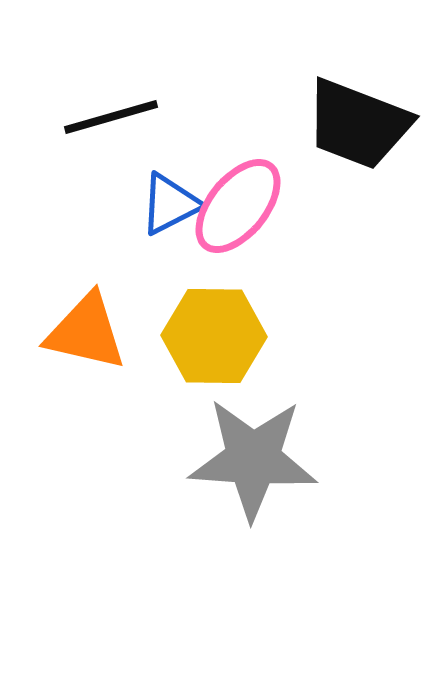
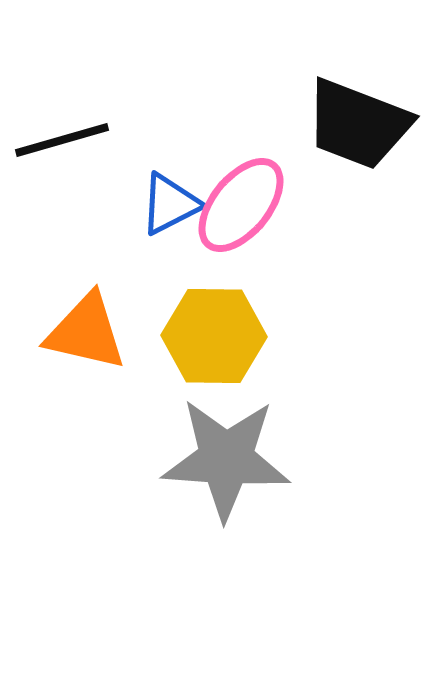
black line: moved 49 px left, 23 px down
pink ellipse: moved 3 px right, 1 px up
gray star: moved 27 px left
